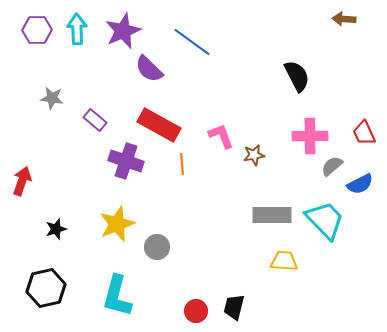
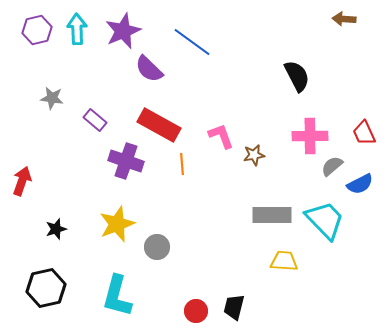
purple hexagon: rotated 12 degrees counterclockwise
